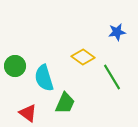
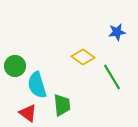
cyan semicircle: moved 7 px left, 7 px down
green trapezoid: moved 3 px left, 2 px down; rotated 30 degrees counterclockwise
